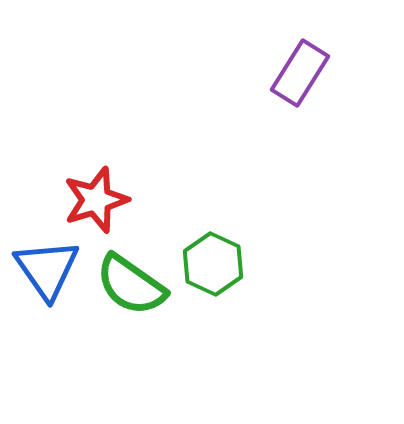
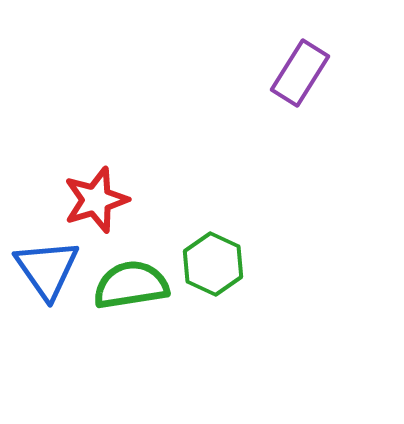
green semicircle: rotated 136 degrees clockwise
